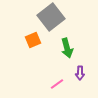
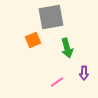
gray square: rotated 28 degrees clockwise
purple arrow: moved 4 px right
pink line: moved 2 px up
